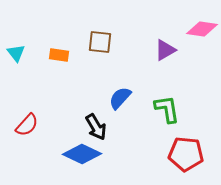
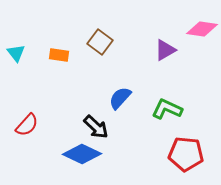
brown square: rotated 30 degrees clockwise
green L-shape: rotated 56 degrees counterclockwise
black arrow: rotated 16 degrees counterclockwise
